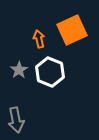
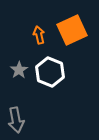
orange arrow: moved 4 px up
